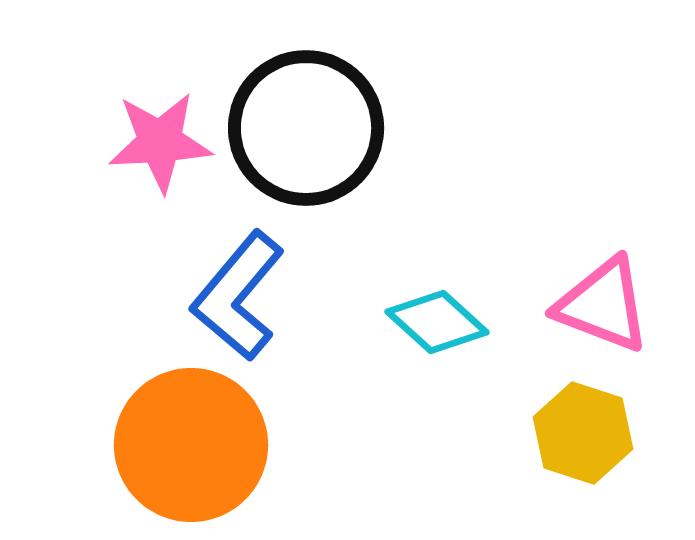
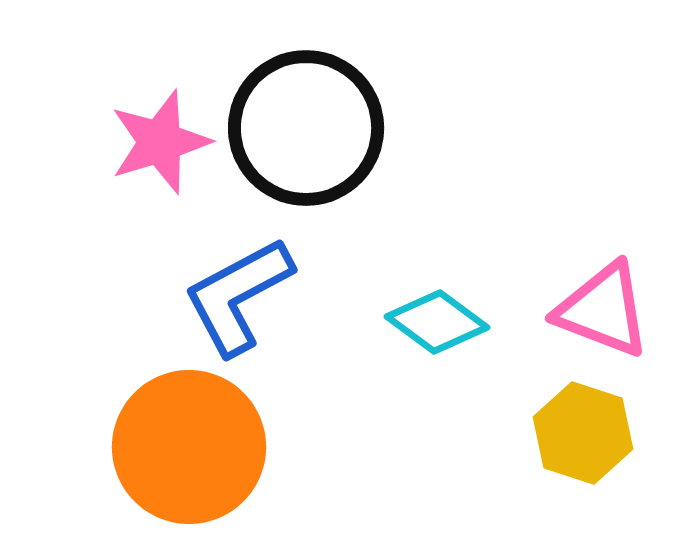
pink star: rotated 14 degrees counterclockwise
blue L-shape: rotated 22 degrees clockwise
pink triangle: moved 5 px down
cyan diamond: rotated 6 degrees counterclockwise
orange circle: moved 2 px left, 2 px down
